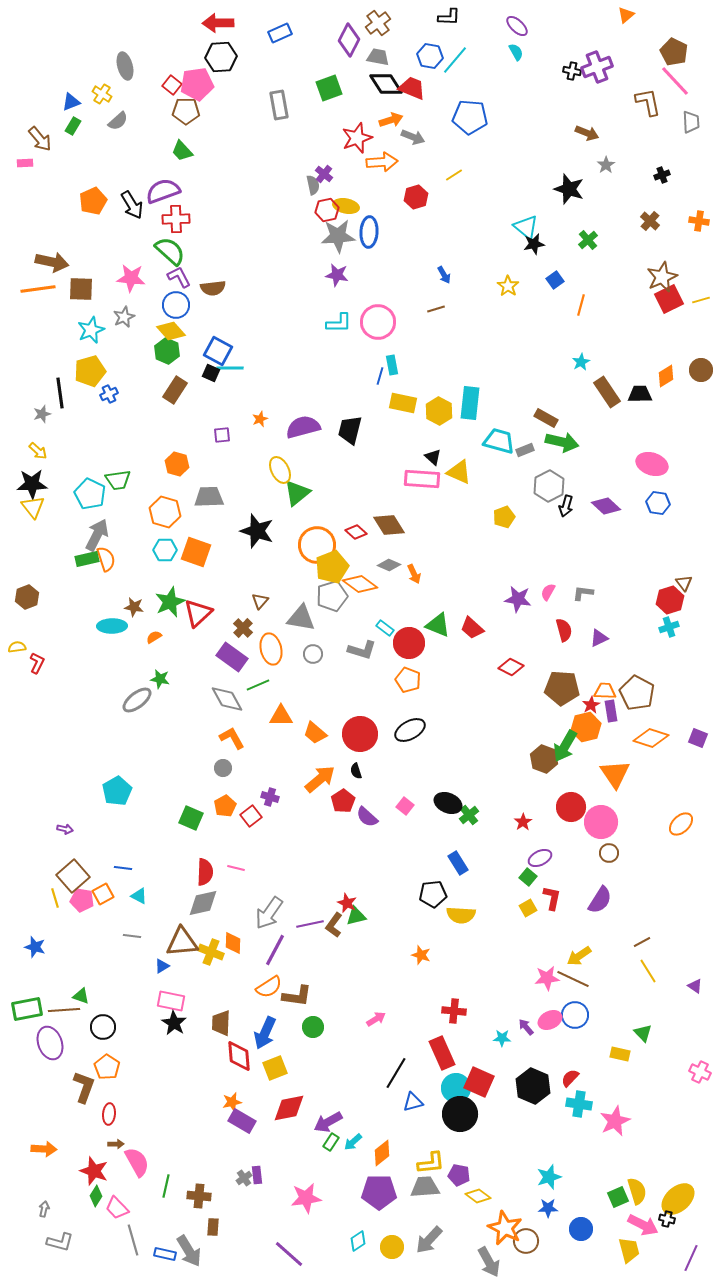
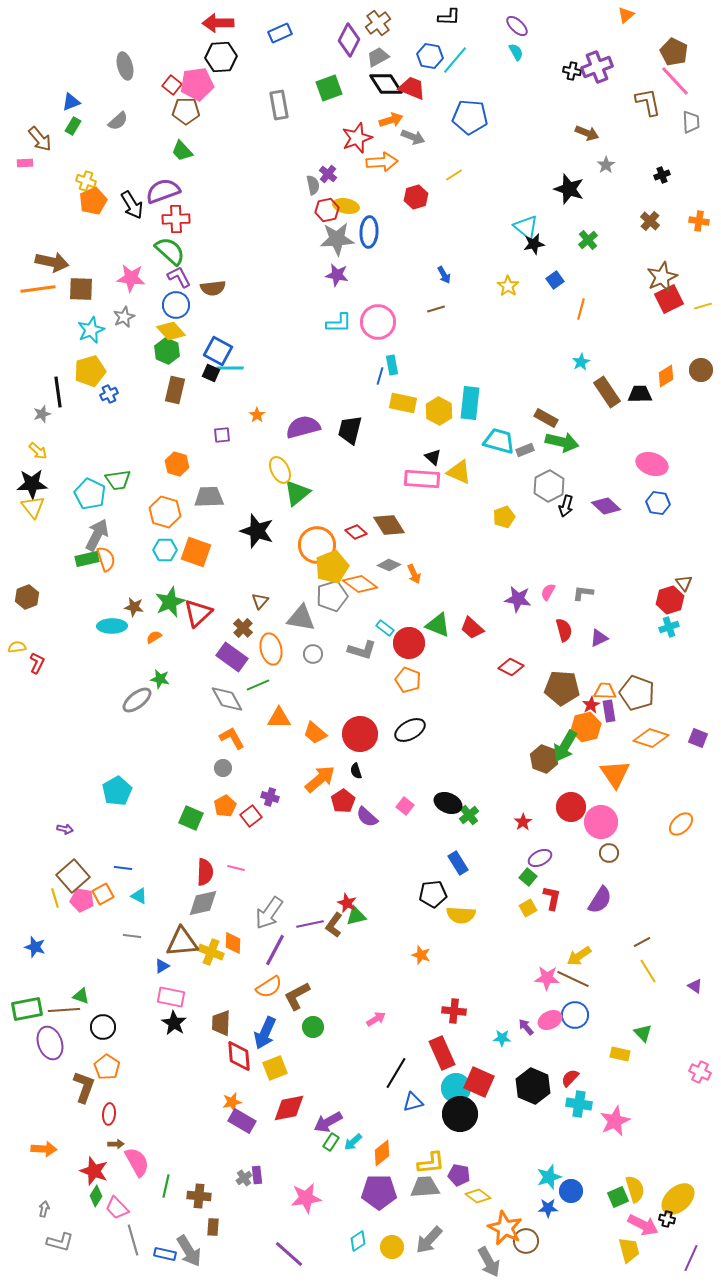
gray trapezoid at (378, 57): rotated 40 degrees counterclockwise
yellow cross at (102, 94): moved 16 px left, 87 px down; rotated 12 degrees counterclockwise
purple cross at (324, 174): moved 4 px right
gray star at (338, 236): moved 1 px left, 3 px down
yellow line at (701, 300): moved 2 px right, 6 px down
orange line at (581, 305): moved 4 px down
brown rectangle at (175, 390): rotated 20 degrees counterclockwise
black line at (60, 393): moved 2 px left, 1 px up
orange star at (260, 419): moved 3 px left, 4 px up; rotated 14 degrees counterclockwise
brown pentagon at (637, 693): rotated 8 degrees counterclockwise
purple rectangle at (611, 711): moved 2 px left
orange triangle at (281, 716): moved 2 px left, 2 px down
pink star at (547, 978): rotated 10 degrees clockwise
brown L-shape at (297, 996): rotated 144 degrees clockwise
pink rectangle at (171, 1001): moved 4 px up
yellow semicircle at (637, 1191): moved 2 px left, 2 px up
blue circle at (581, 1229): moved 10 px left, 38 px up
